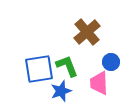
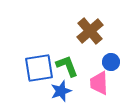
brown cross: moved 3 px right, 1 px up
blue square: moved 1 px up
